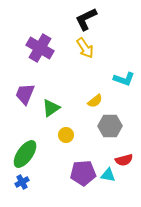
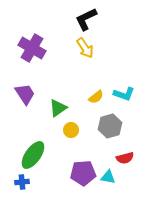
purple cross: moved 8 px left
cyan L-shape: moved 15 px down
purple trapezoid: rotated 125 degrees clockwise
yellow semicircle: moved 1 px right, 4 px up
green triangle: moved 7 px right
gray hexagon: rotated 15 degrees counterclockwise
yellow circle: moved 5 px right, 5 px up
green ellipse: moved 8 px right, 1 px down
red semicircle: moved 1 px right, 2 px up
cyan triangle: moved 2 px down
blue cross: rotated 24 degrees clockwise
